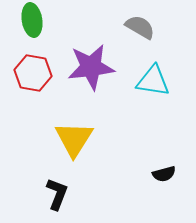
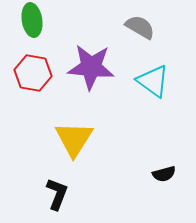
purple star: rotated 12 degrees clockwise
cyan triangle: rotated 27 degrees clockwise
